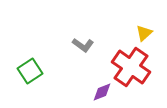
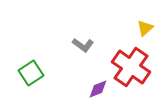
yellow triangle: moved 1 px right, 5 px up
green square: moved 1 px right, 2 px down
purple diamond: moved 4 px left, 3 px up
